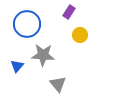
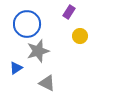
yellow circle: moved 1 px down
gray star: moved 5 px left, 4 px up; rotated 20 degrees counterclockwise
blue triangle: moved 1 px left, 2 px down; rotated 16 degrees clockwise
gray triangle: moved 11 px left, 1 px up; rotated 24 degrees counterclockwise
